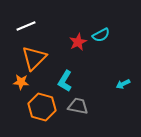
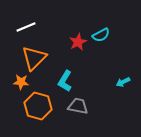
white line: moved 1 px down
cyan arrow: moved 2 px up
orange hexagon: moved 4 px left, 1 px up
